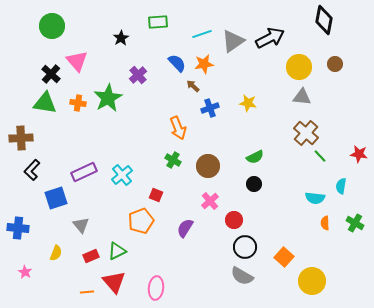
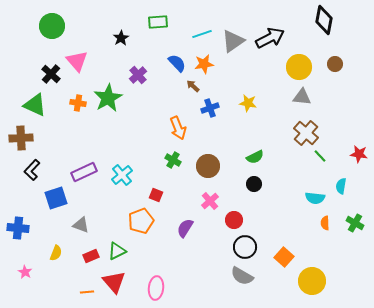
green triangle at (45, 103): moved 10 px left, 2 px down; rotated 15 degrees clockwise
gray triangle at (81, 225): rotated 30 degrees counterclockwise
